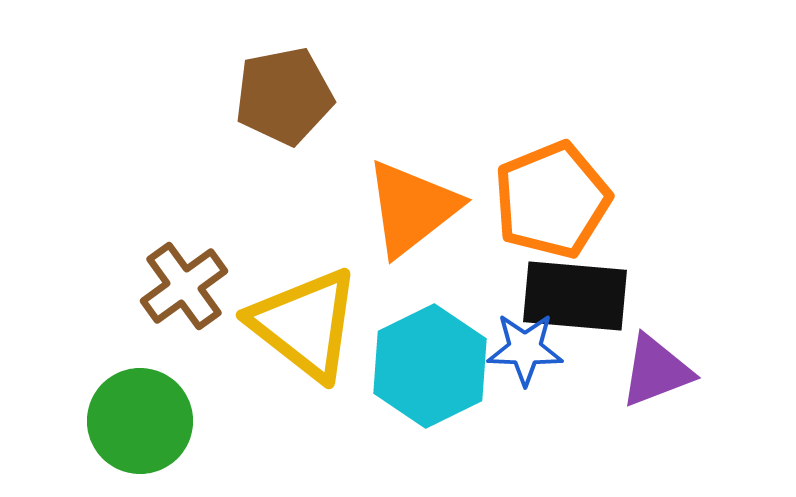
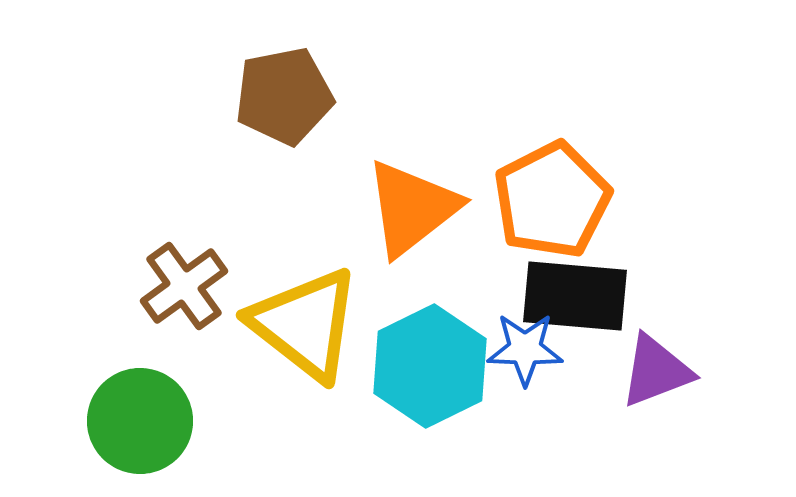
orange pentagon: rotated 5 degrees counterclockwise
